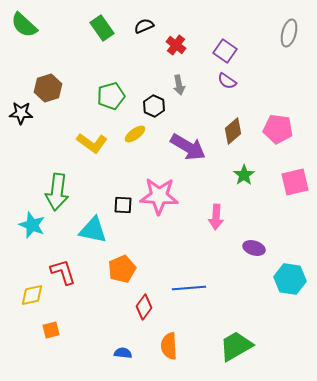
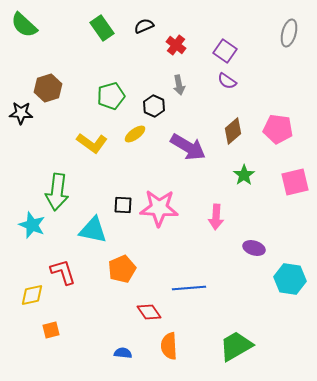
pink star: moved 12 px down
red diamond: moved 5 px right, 5 px down; rotated 70 degrees counterclockwise
